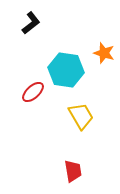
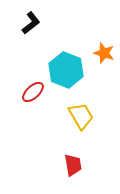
cyan hexagon: rotated 12 degrees clockwise
red trapezoid: moved 6 px up
